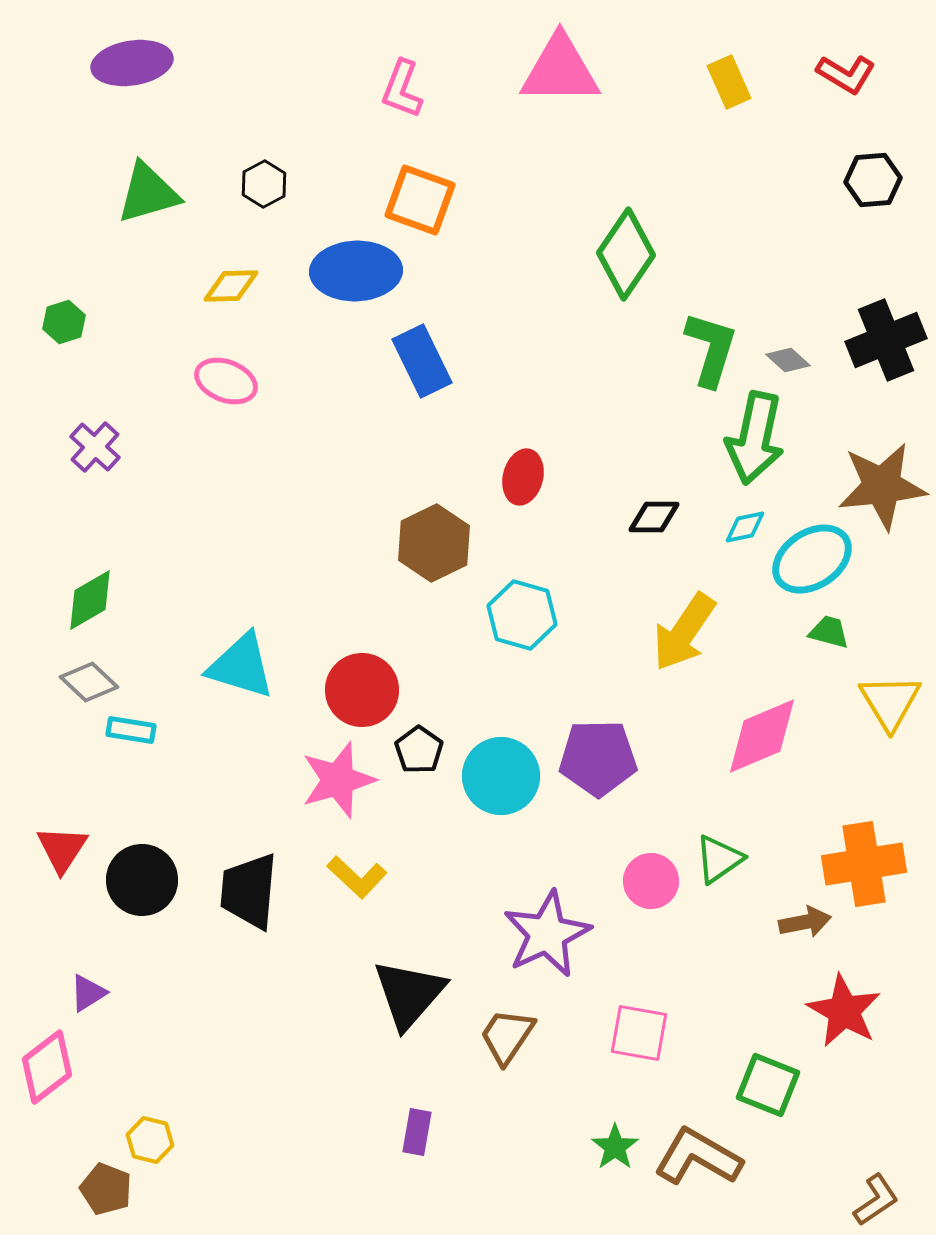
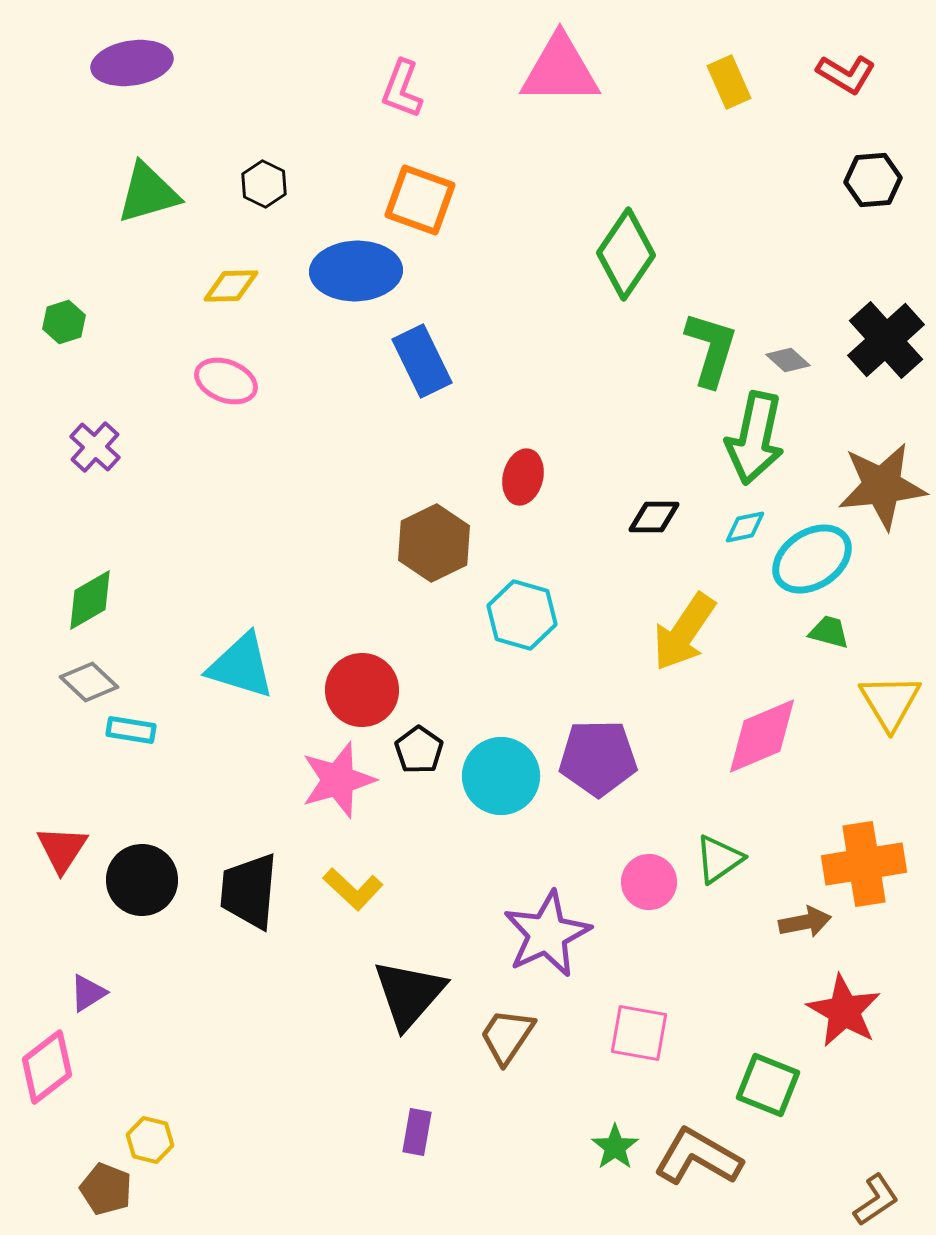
black hexagon at (264, 184): rotated 6 degrees counterclockwise
black cross at (886, 340): rotated 20 degrees counterclockwise
yellow L-shape at (357, 877): moved 4 px left, 12 px down
pink circle at (651, 881): moved 2 px left, 1 px down
